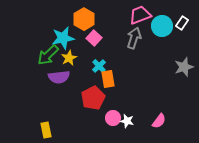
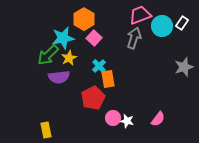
pink semicircle: moved 1 px left, 2 px up
